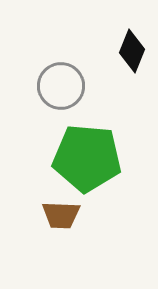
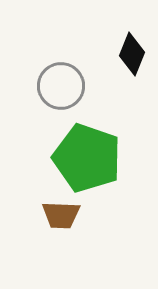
black diamond: moved 3 px down
green pentagon: rotated 14 degrees clockwise
